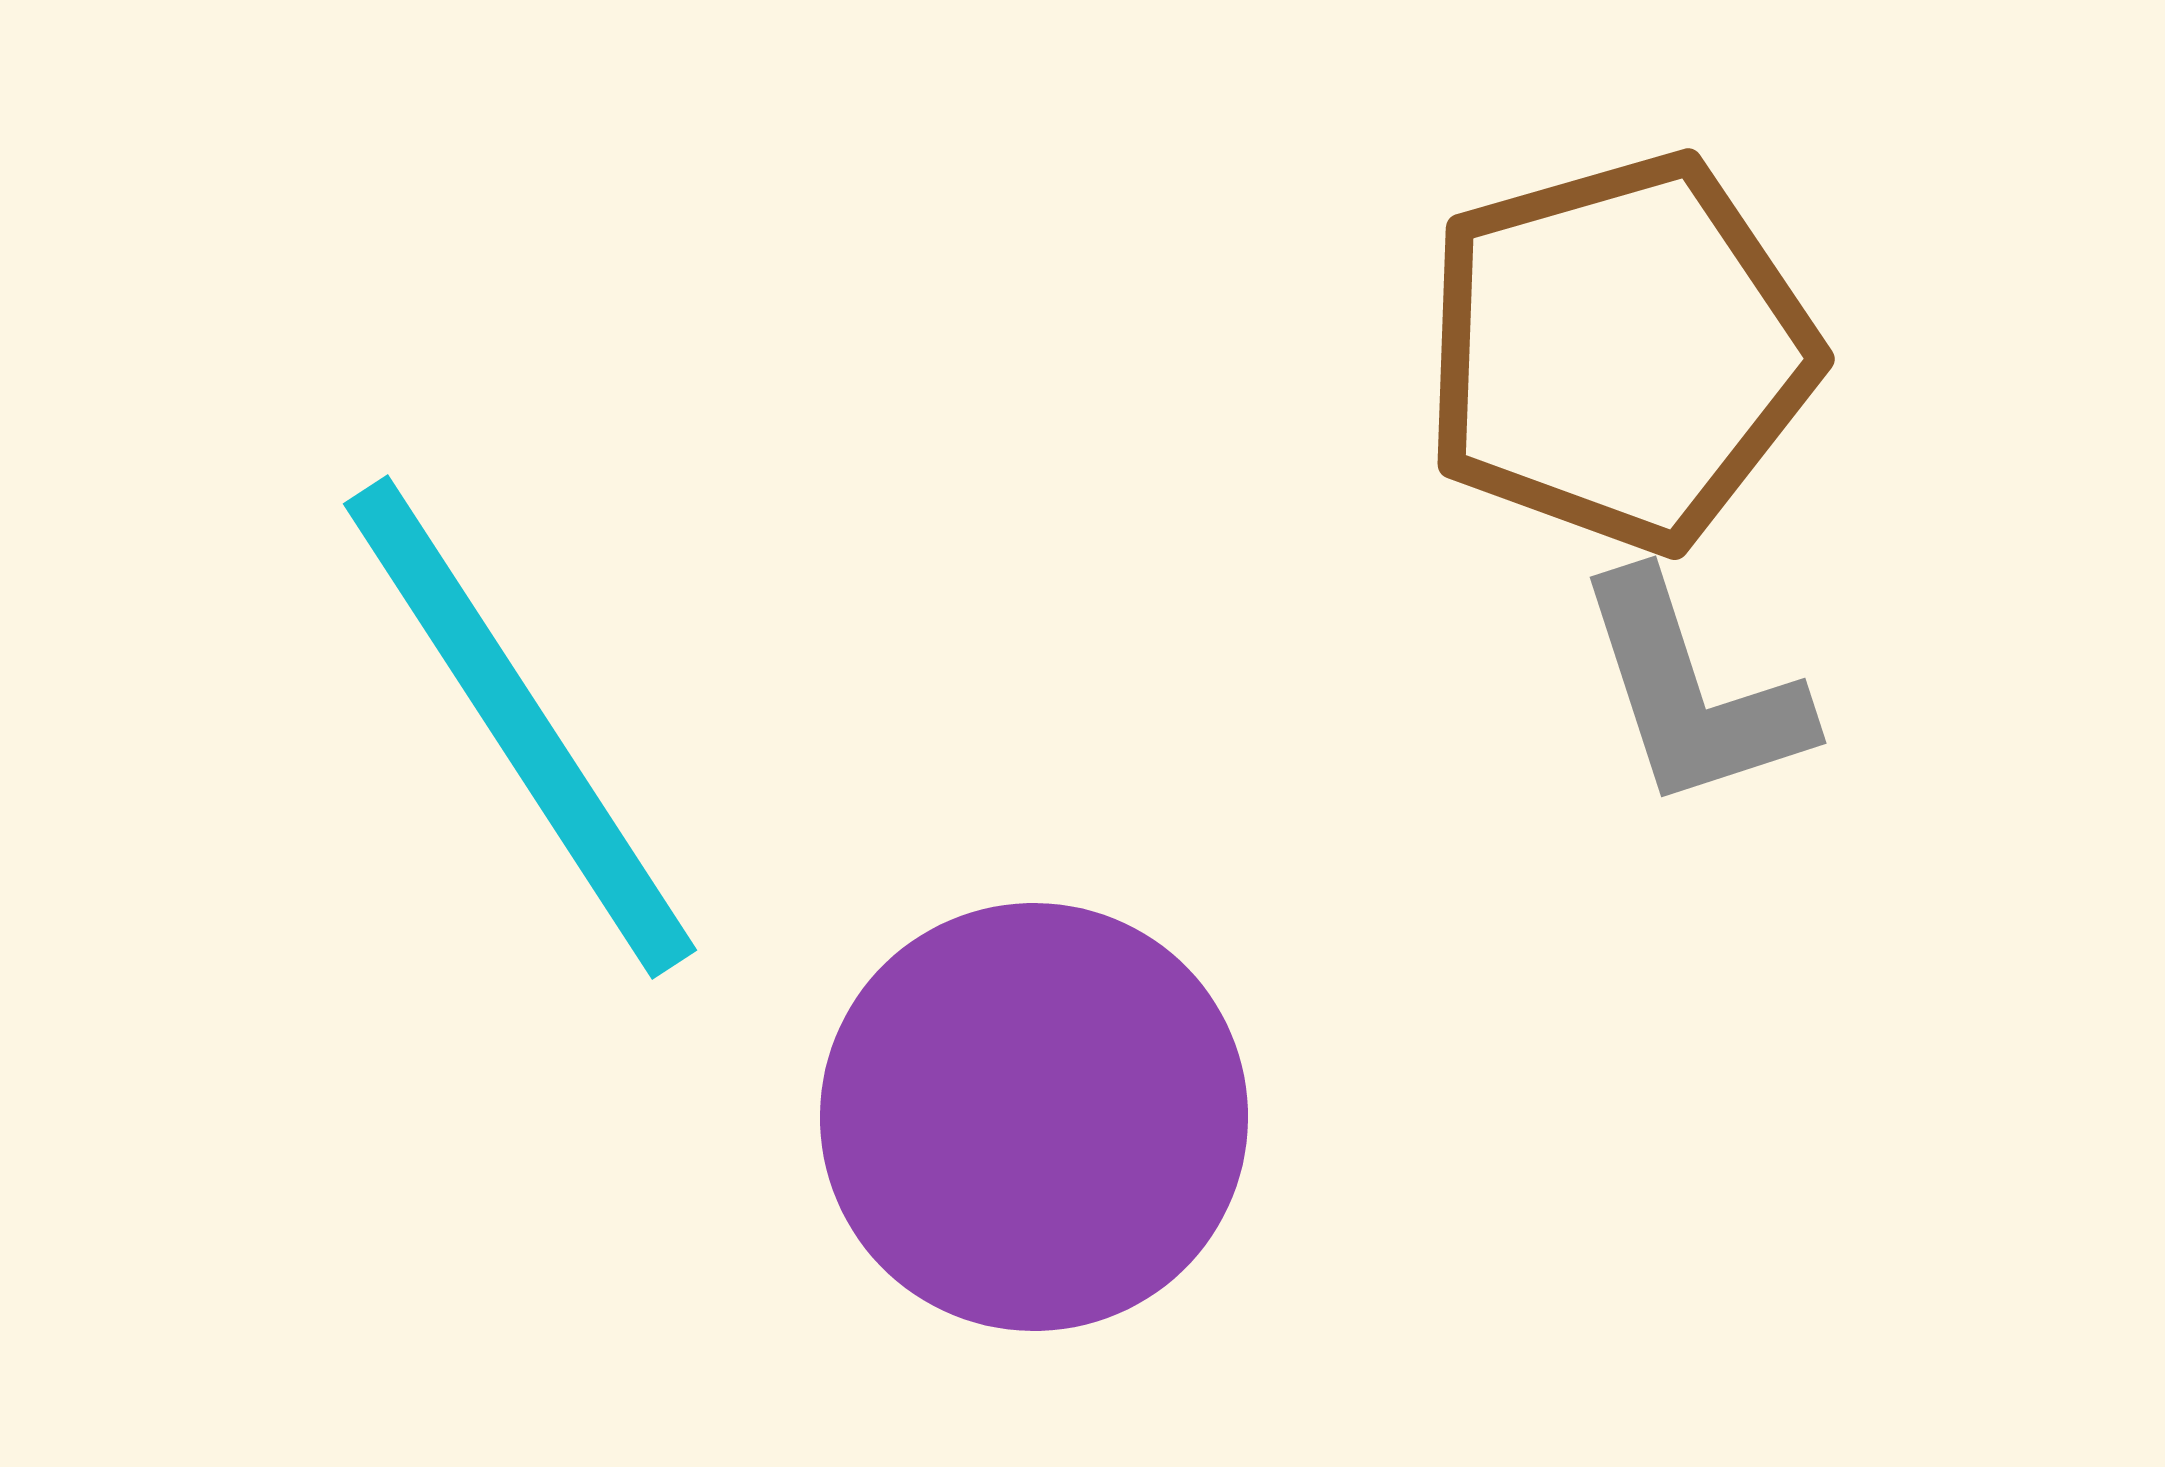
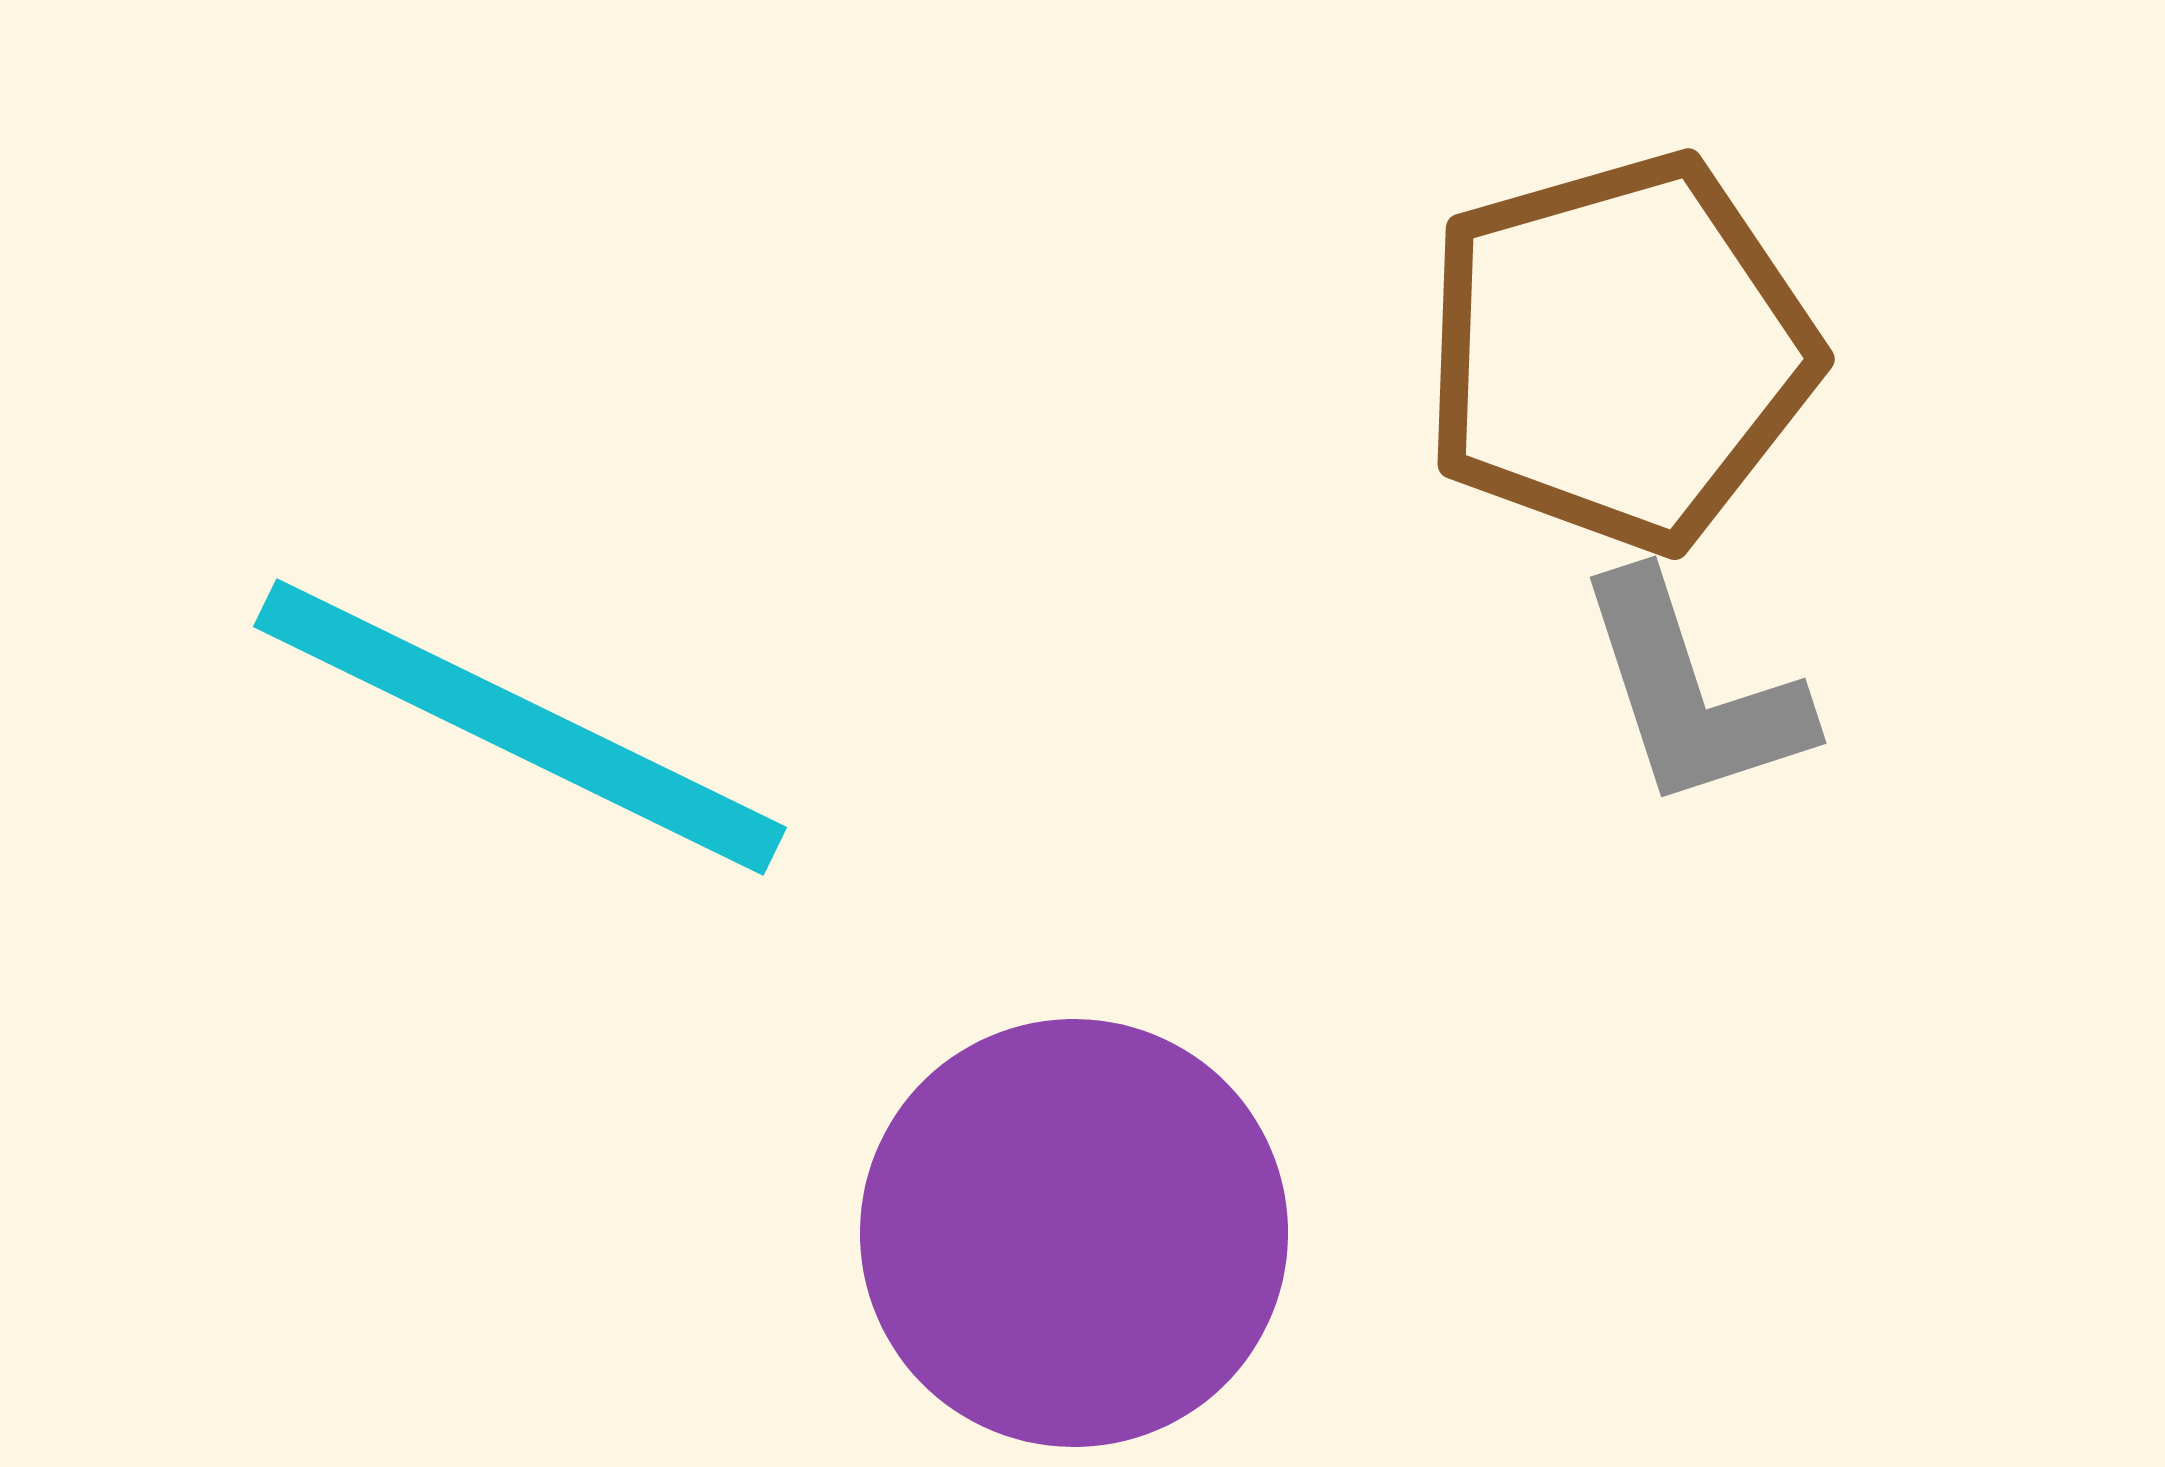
cyan line: rotated 31 degrees counterclockwise
purple circle: moved 40 px right, 116 px down
